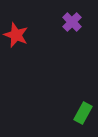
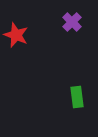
green rectangle: moved 6 px left, 16 px up; rotated 35 degrees counterclockwise
